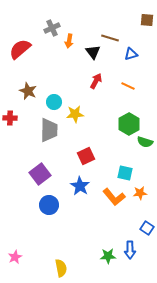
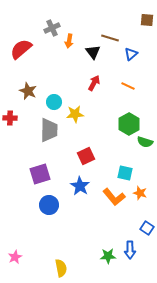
red semicircle: moved 1 px right
blue triangle: rotated 24 degrees counterclockwise
red arrow: moved 2 px left, 2 px down
purple square: rotated 20 degrees clockwise
orange star: rotated 24 degrees clockwise
